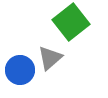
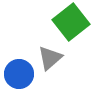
blue circle: moved 1 px left, 4 px down
